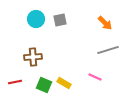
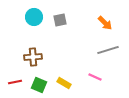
cyan circle: moved 2 px left, 2 px up
green square: moved 5 px left
